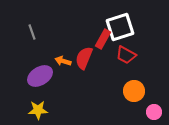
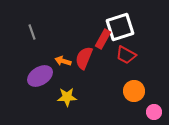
yellow star: moved 29 px right, 13 px up
